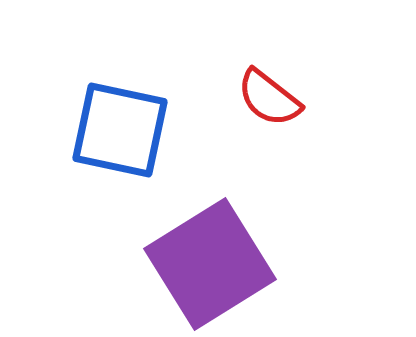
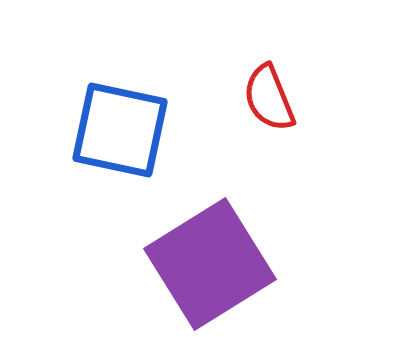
red semicircle: rotated 30 degrees clockwise
